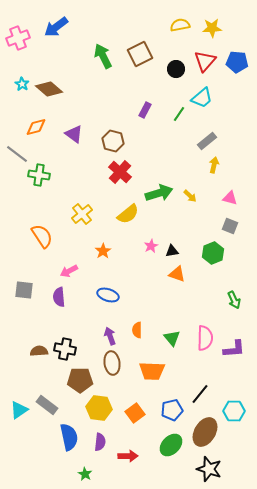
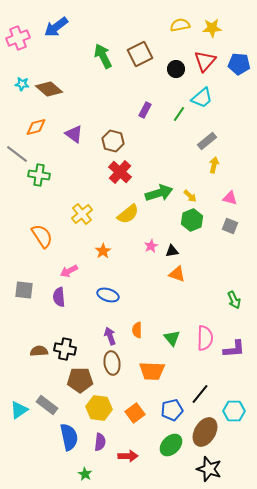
blue pentagon at (237, 62): moved 2 px right, 2 px down
cyan star at (22, 84): rotated 24 degrees counterclockwise
green hexagon at (213, 253): moved 21 px left, 33 px up
